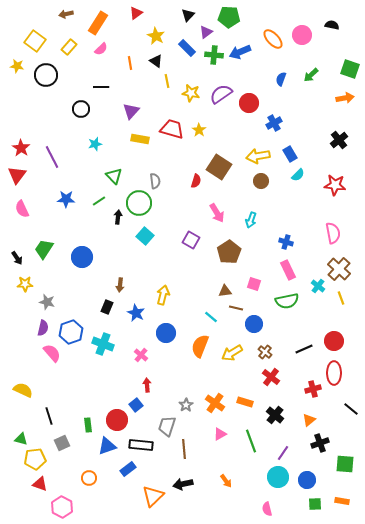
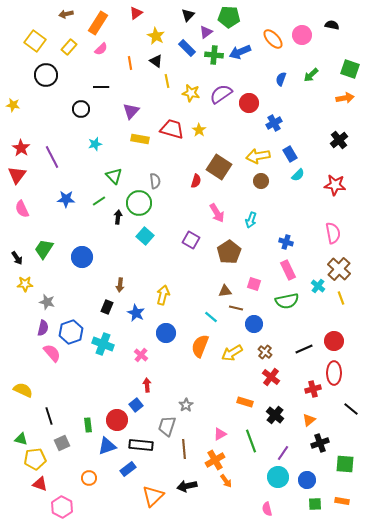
yellow star at (17, 66): moved 4 px left, 39 px down
orange cross at (215, 403): moved 57 px down; rotated 24 degrees clockwise
black arrow at (183, 484): moved 4 px right, 2 px down
